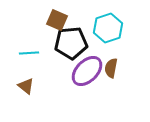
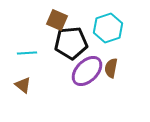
cyan line: moved 2 px left
brown triangle: moved 3 px left, 1 px up
